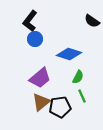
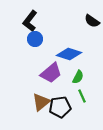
purple trapezoid: moved 11 px right, 5 px up
